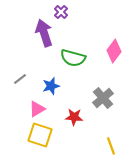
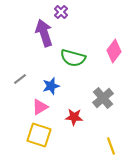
pink triangle: moved 3 px right, 2 px up
yellow square: moved 1 px left
